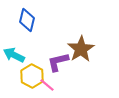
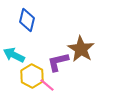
brown star: rotated 8 degrees counterclockwise
